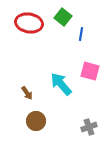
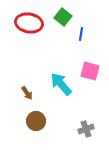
gray cross: moved 3 px left, 2 px down
